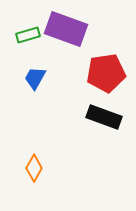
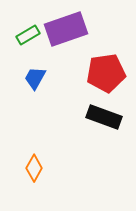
purple rectangle: rotated 39 degrees counterclockwise
green rectangle: rotated 15 degrees counterclockwise
